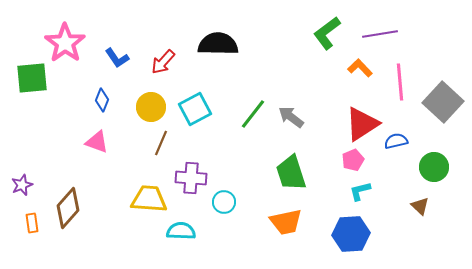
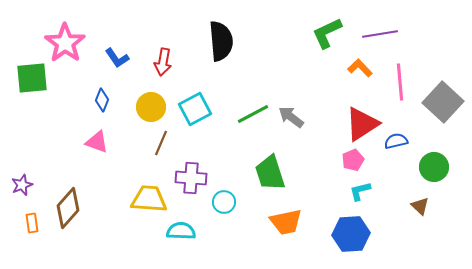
green L-shape: rotated 12 degrees clockwise
black semicircle: moved 3 px right, 3 px up; rotated 84 degrees clockwise
red arrow: rotated 32 degrees counterclockwise
green line: rotated 24 degrees clockwise
green trapezoid: moved 21 px left
